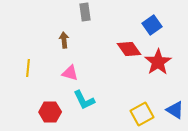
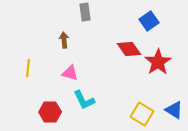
blue square: moved 3 px left, 4 px up
blue triangle: moved 1 px left
yellow square: rotated 30 degrees counterclockwise
